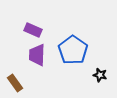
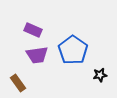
purple trapezoid: rotated 100 degrees counterclockwise
black star: rotated 24 degrees counterclockwise
brown rectangle: moved 3 px right
